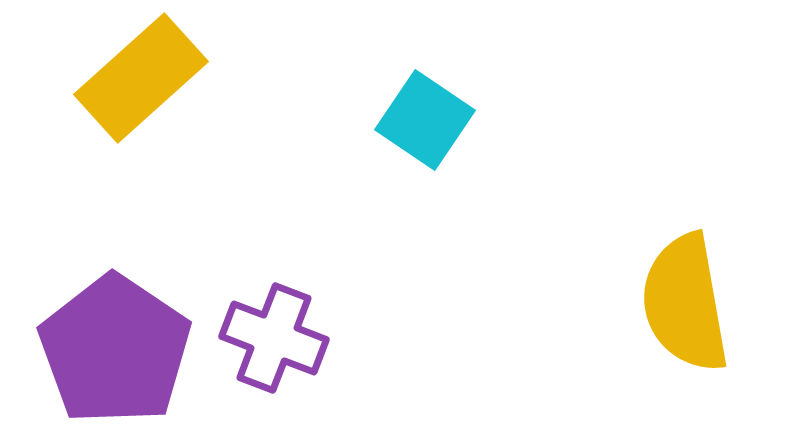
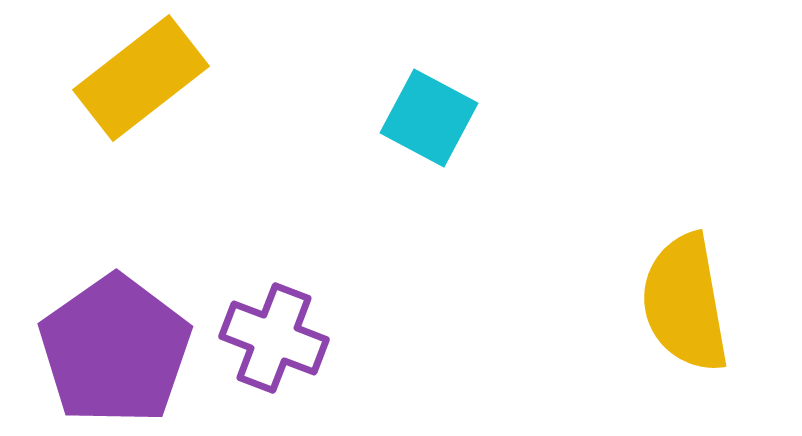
yellow rectangle: rotated 4 degrees clockwise
cyan square: moved 4 px right, 2 px up; rotated 6 degrees counterclockwise
purple pentagon: rotated 3 degrees clockwise
